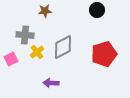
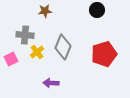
gray diamond: rotated 40 degrees counterclockwise
